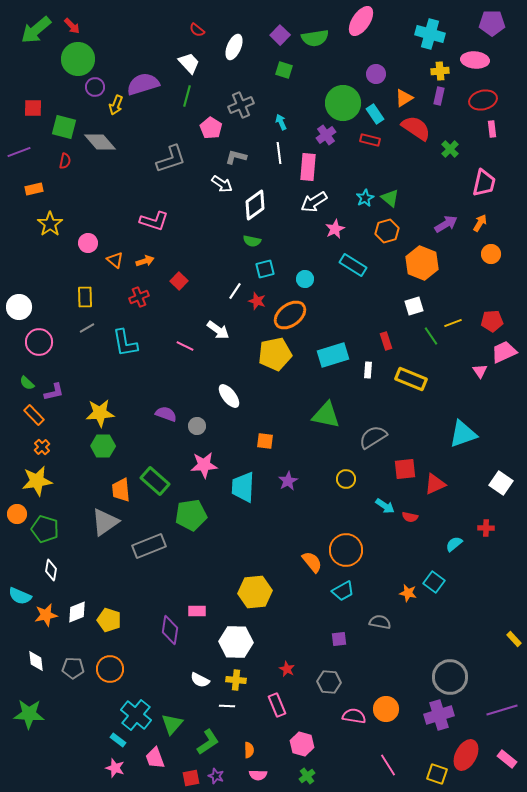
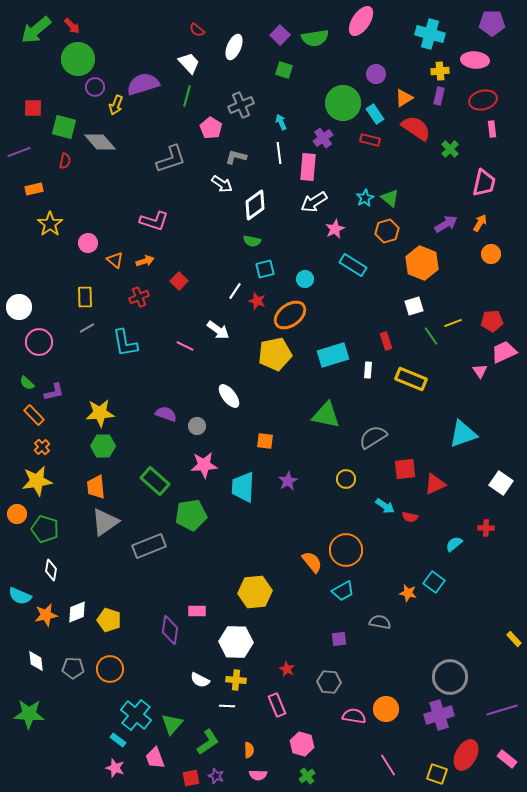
purple cross at (326, 135): moved 3 px left, 3 px down
orange trapezoid at (121, 490): moved 25 px left, 3 px up
